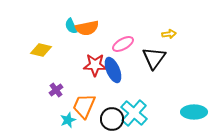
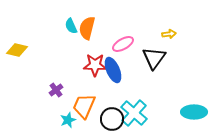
orange semicircle: rotated 115 degrees clockwise
yellow diamond: moved 24 px left
